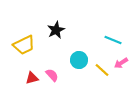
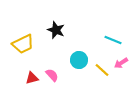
black star: rotated 24 degrees counterclockwise
yellow trapezoid: moved 1 px left, 1 px up
